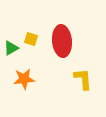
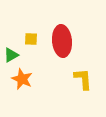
yellow square: rotated 16 degrees counterclockwise
green triangle: moved 7 px down
orange star: moved 2 px left; rotated 30 degrees clockwise
